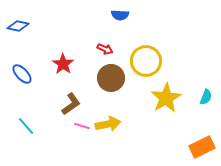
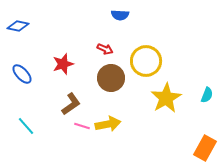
red star: rotated 20 degrees clockwise
cyan semicircle: moved 1 px right, 2 px up
orange rectangle: moved 3 px right, 1 px down; rotated 35 degrees counterclockwise
